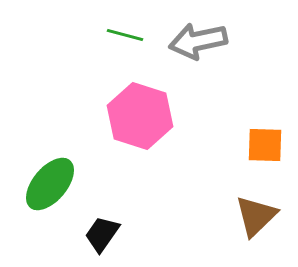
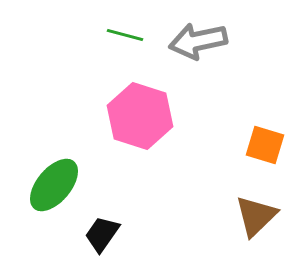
orange square: rotated 15 degrees clockwise
green ellipse: moved 4 px right, 1 px down
